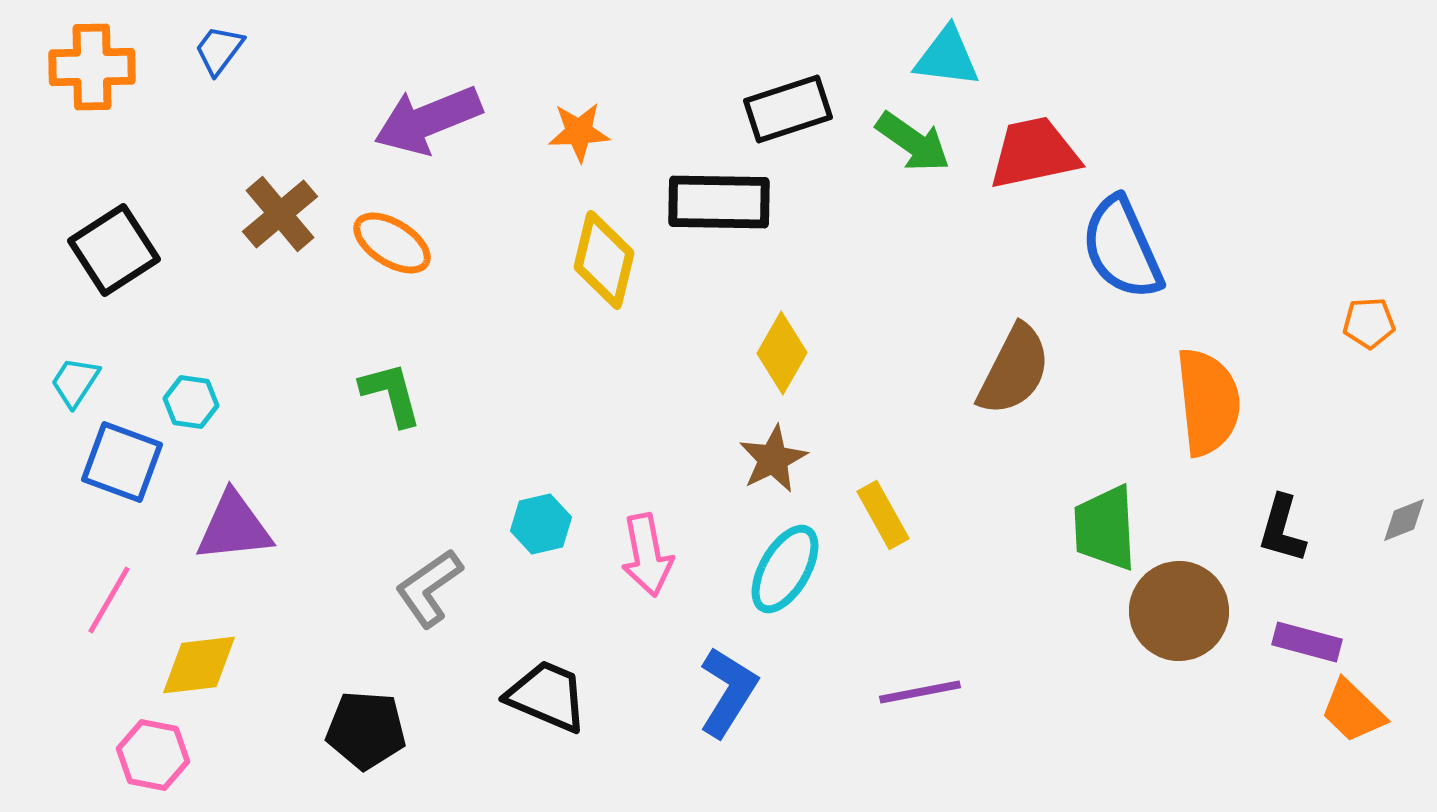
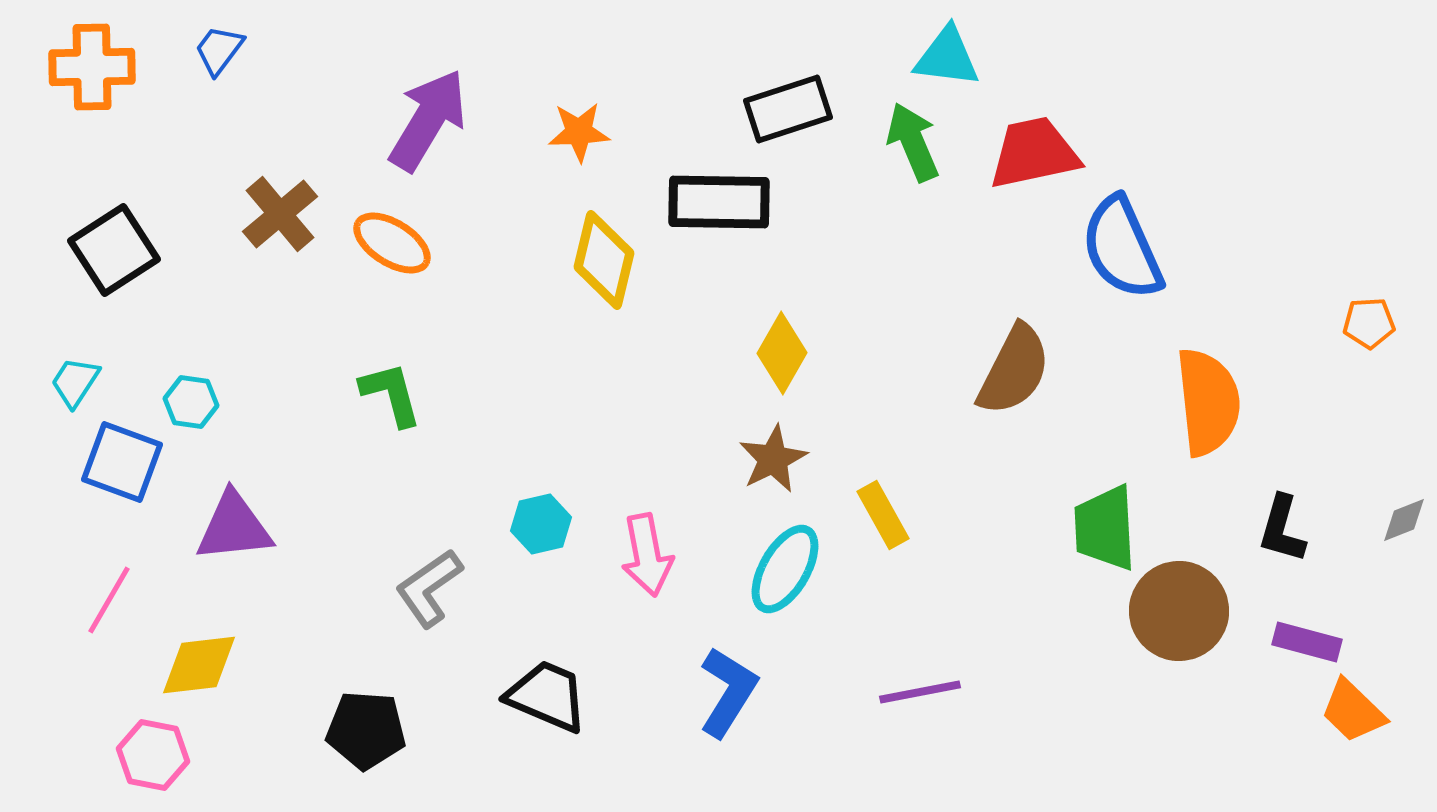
purple arrow at (428, 120): rotated 143 degrees clockwise
green arrow at (913, 142): rotated 148 degrees counterclockwise
